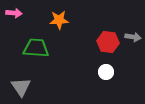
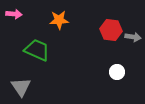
pink arrow: moved 1 px down
red hexagon: moved 3 px right, 12 px up
green trapezoid: moved 1 px right, 2 px down; rotated 20 degrees clockwise
white circle: moved 11 px right
